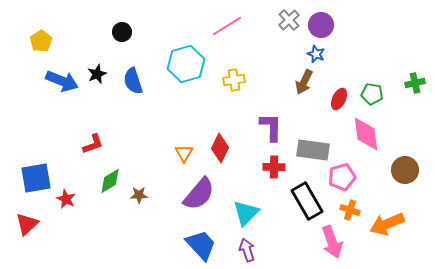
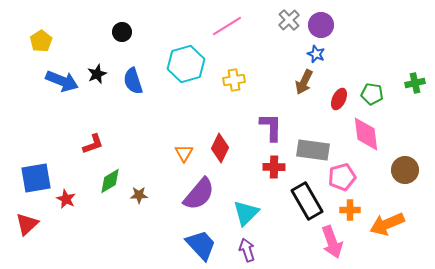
orange cross: rotated 18 degrees counterclockwise
